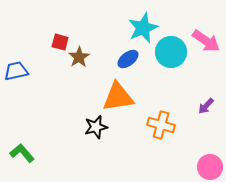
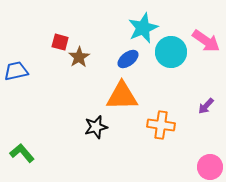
orange triangle: moved 4 px right, 1 px up; rotated 8 degrees clockwise
orange cross: rotated 8 degrees counterclockwise
